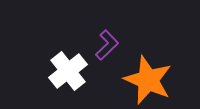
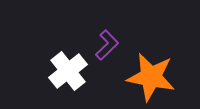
orange star: moved 3 px right, 3 px up; rotated 12 degrees counterclockwise
